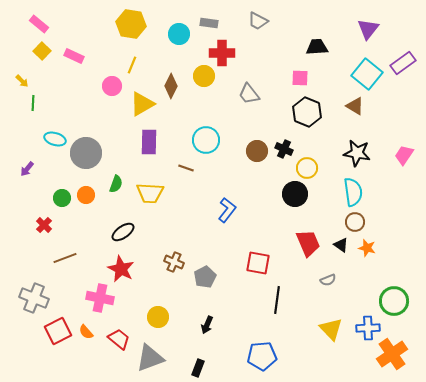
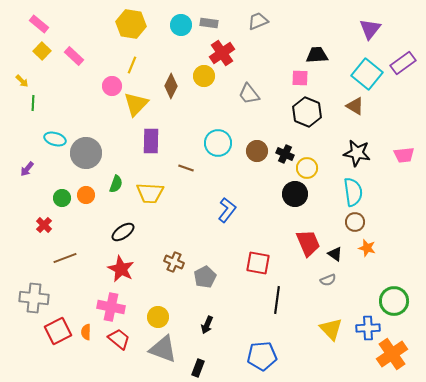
gray trapezoid at (258, 21): rotated 130 degrees clockwise
purple triangle at (368, 29): moved 2 px right
cyan circle at (179, 34): moved 2 px right, 9 px up
black trapezoid at (317, 47): moved 8 px down
red cross at (222, 53): rotated 35 degrees counterclockwise
pink rectangle at (74, 56): rotated 18 degrees clockwise
yellow triangle at (142, 104): moved 6 px left; rotated 16 degrees counterclockwise
cyan circle at (206, 140): moved 12 px right, 3 px down
purple rectangle at (149, 142): moved 2 px right, 1 px up
black cross at (284, 149): moved 1 px right, 5 px down
pink trapezoid at (404, 155): rotated 130 degrees counterclockwise
black triangle at (341, 245): moved 6 px left, 9 px down
gray cross at (34, 298): rotated 16 degrees counterclockwise
pink cross at (100, 298): moved 11 px right, 9 px down
orange semicircle at (86, 332): rotated 42 degrees clockwise
gray triangle at (150, 358): moved 13 px right, 9 px up; rotated 40 degrees clockwise
